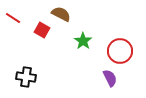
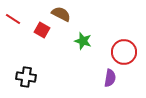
red line: moved 1 px down
green star: rotated 18 degrees counterclockwise
red circle: moved 4 px right, 1 px down
purple semicircle: rotated 36 degrees clockwise
